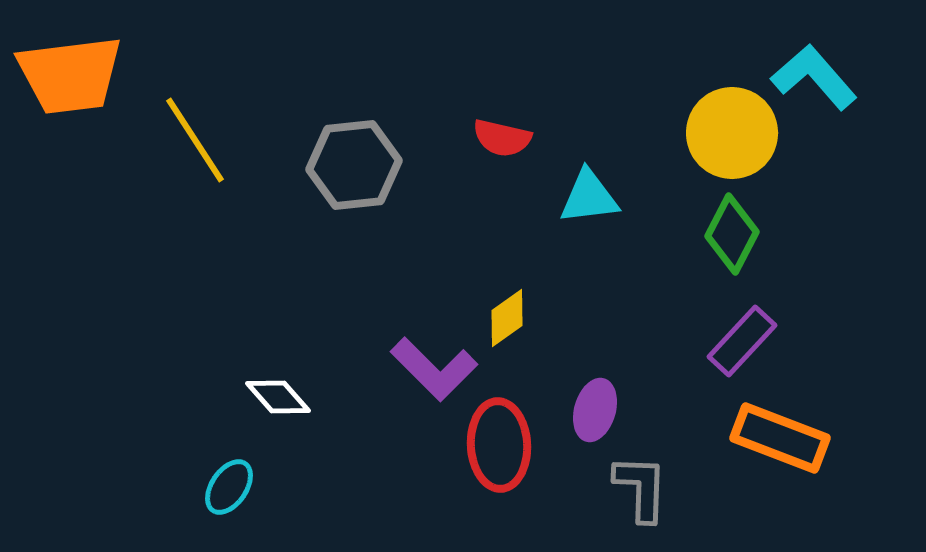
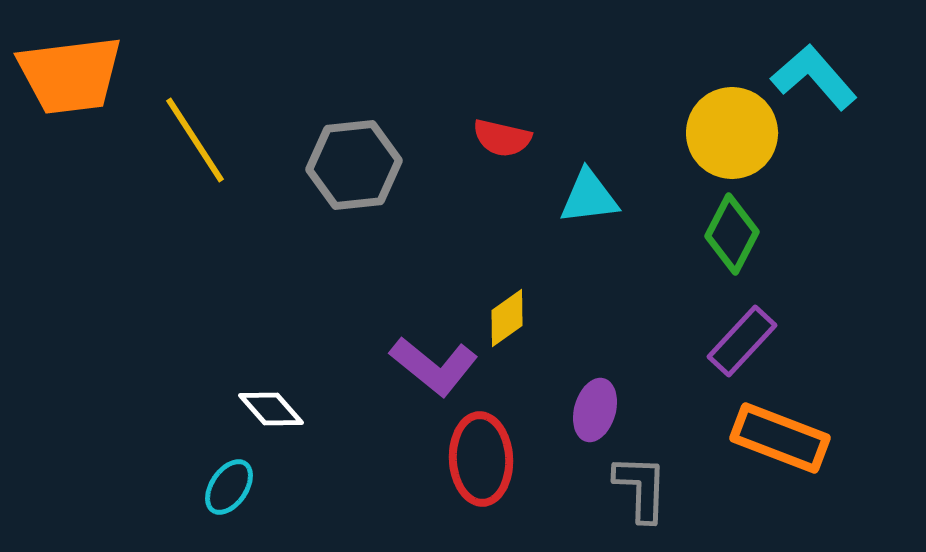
purple L-shape: moved 3 px up; rotated 6 degrees counterclockwise
white diamond: moved 7 px left, 12 px down
red ellipse: moved 18 px left, 14 px down
